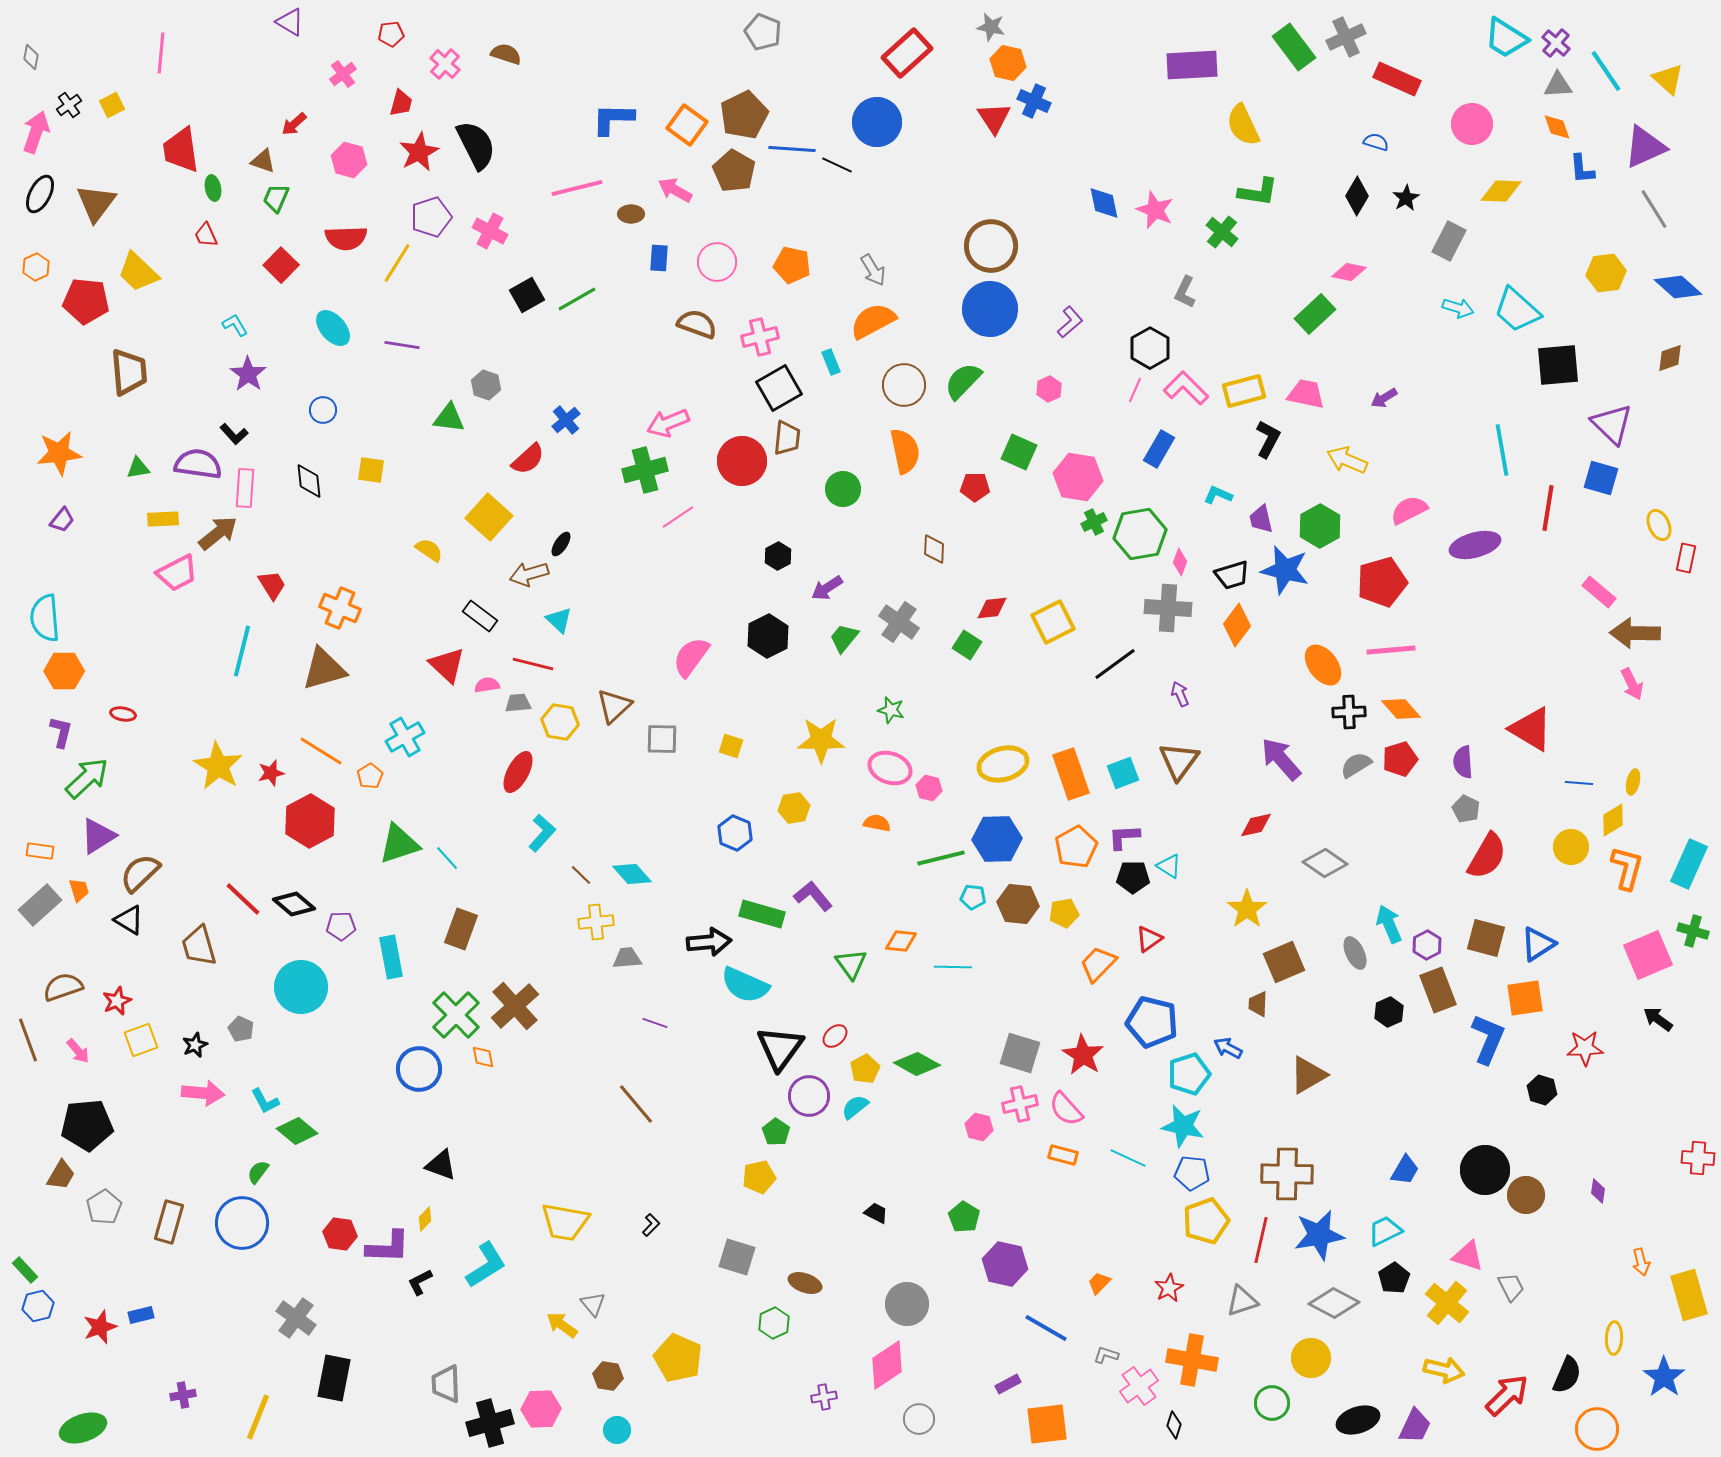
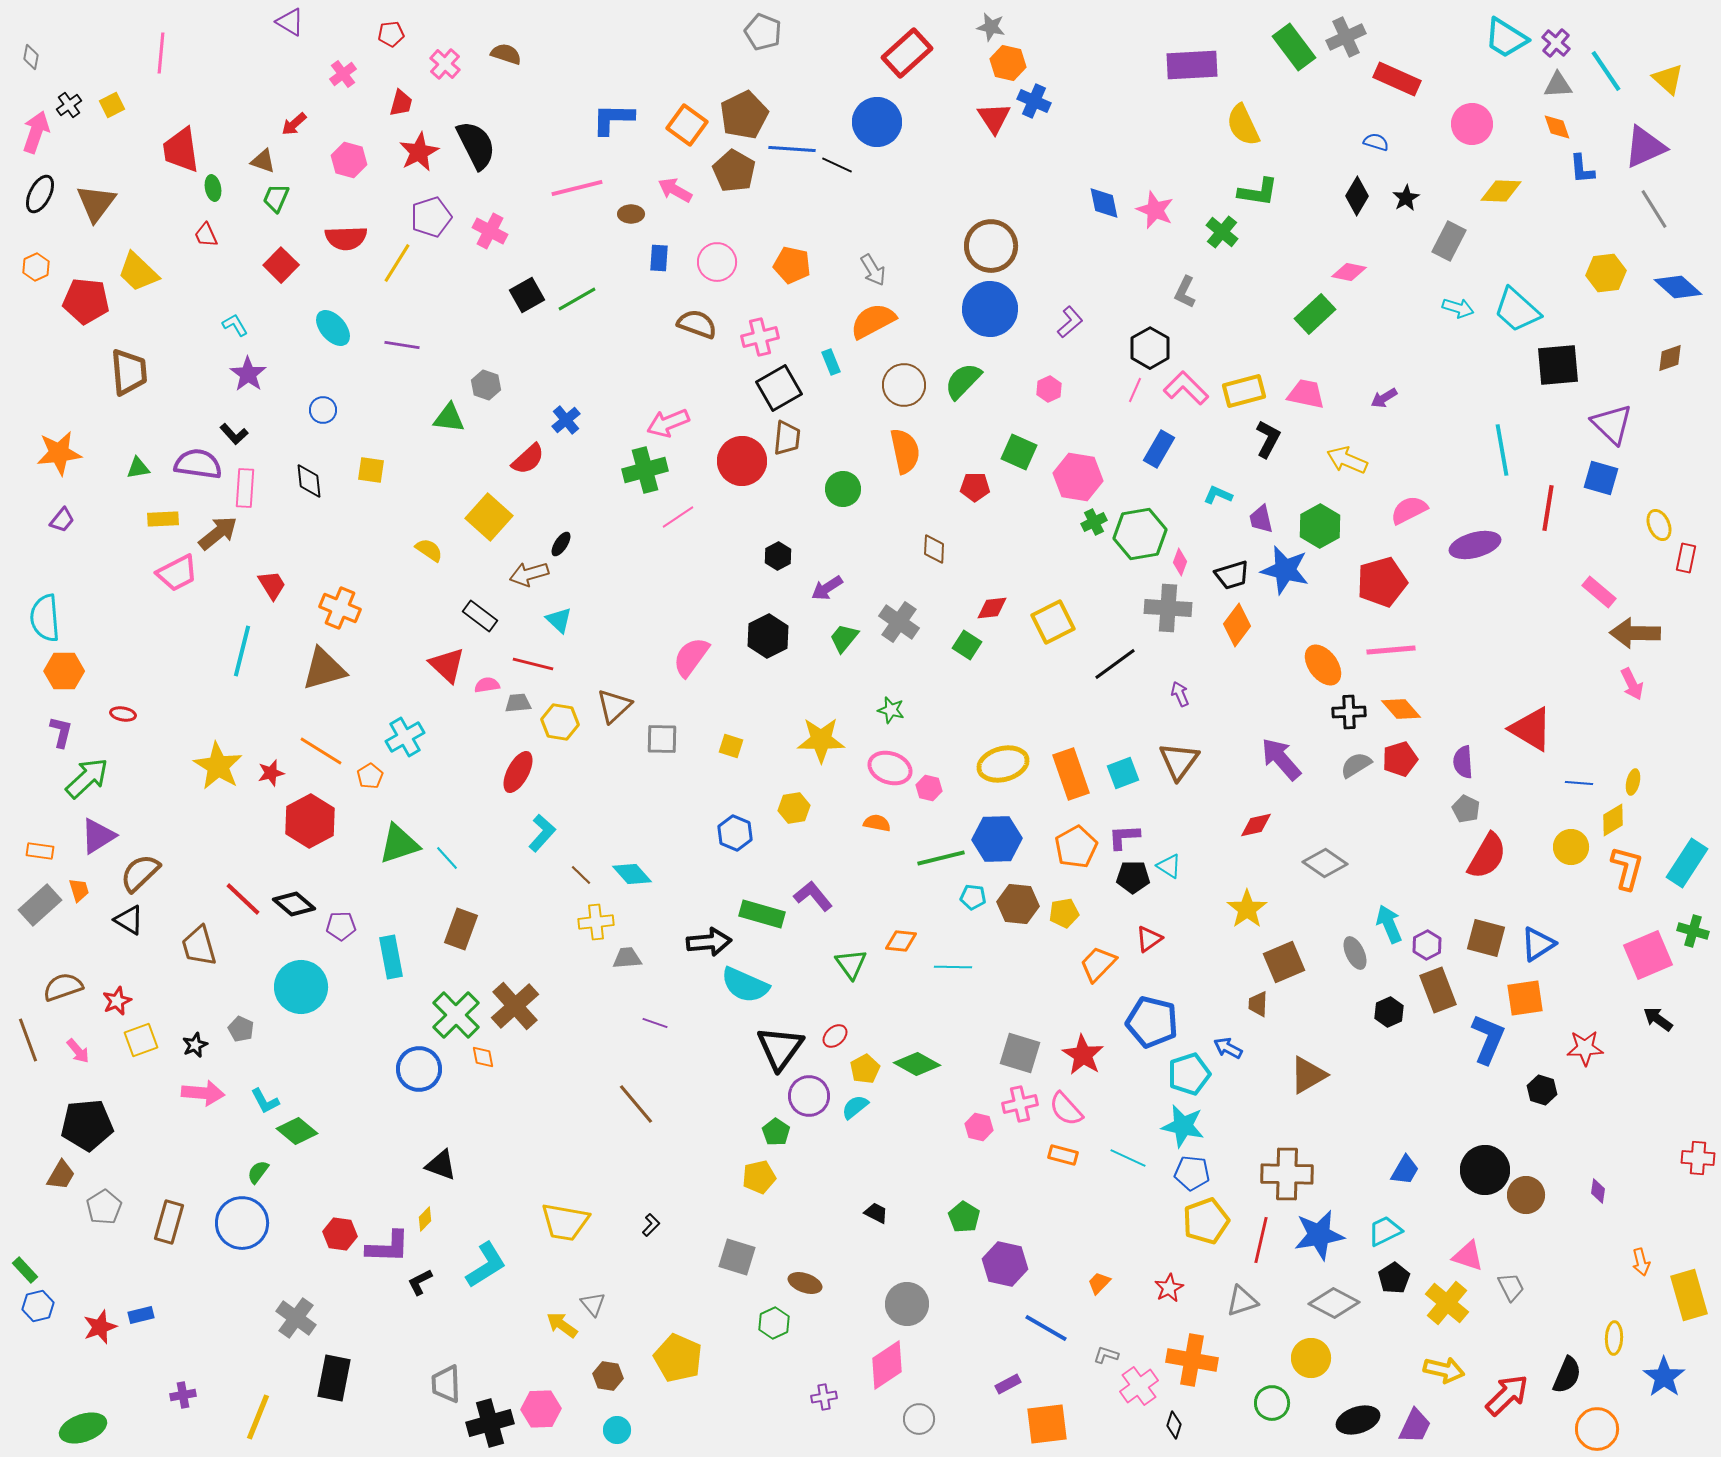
cyan rectangle at (1689, 864): moved 2 px left, 1 px up; rotated 9 degrees clockwise
